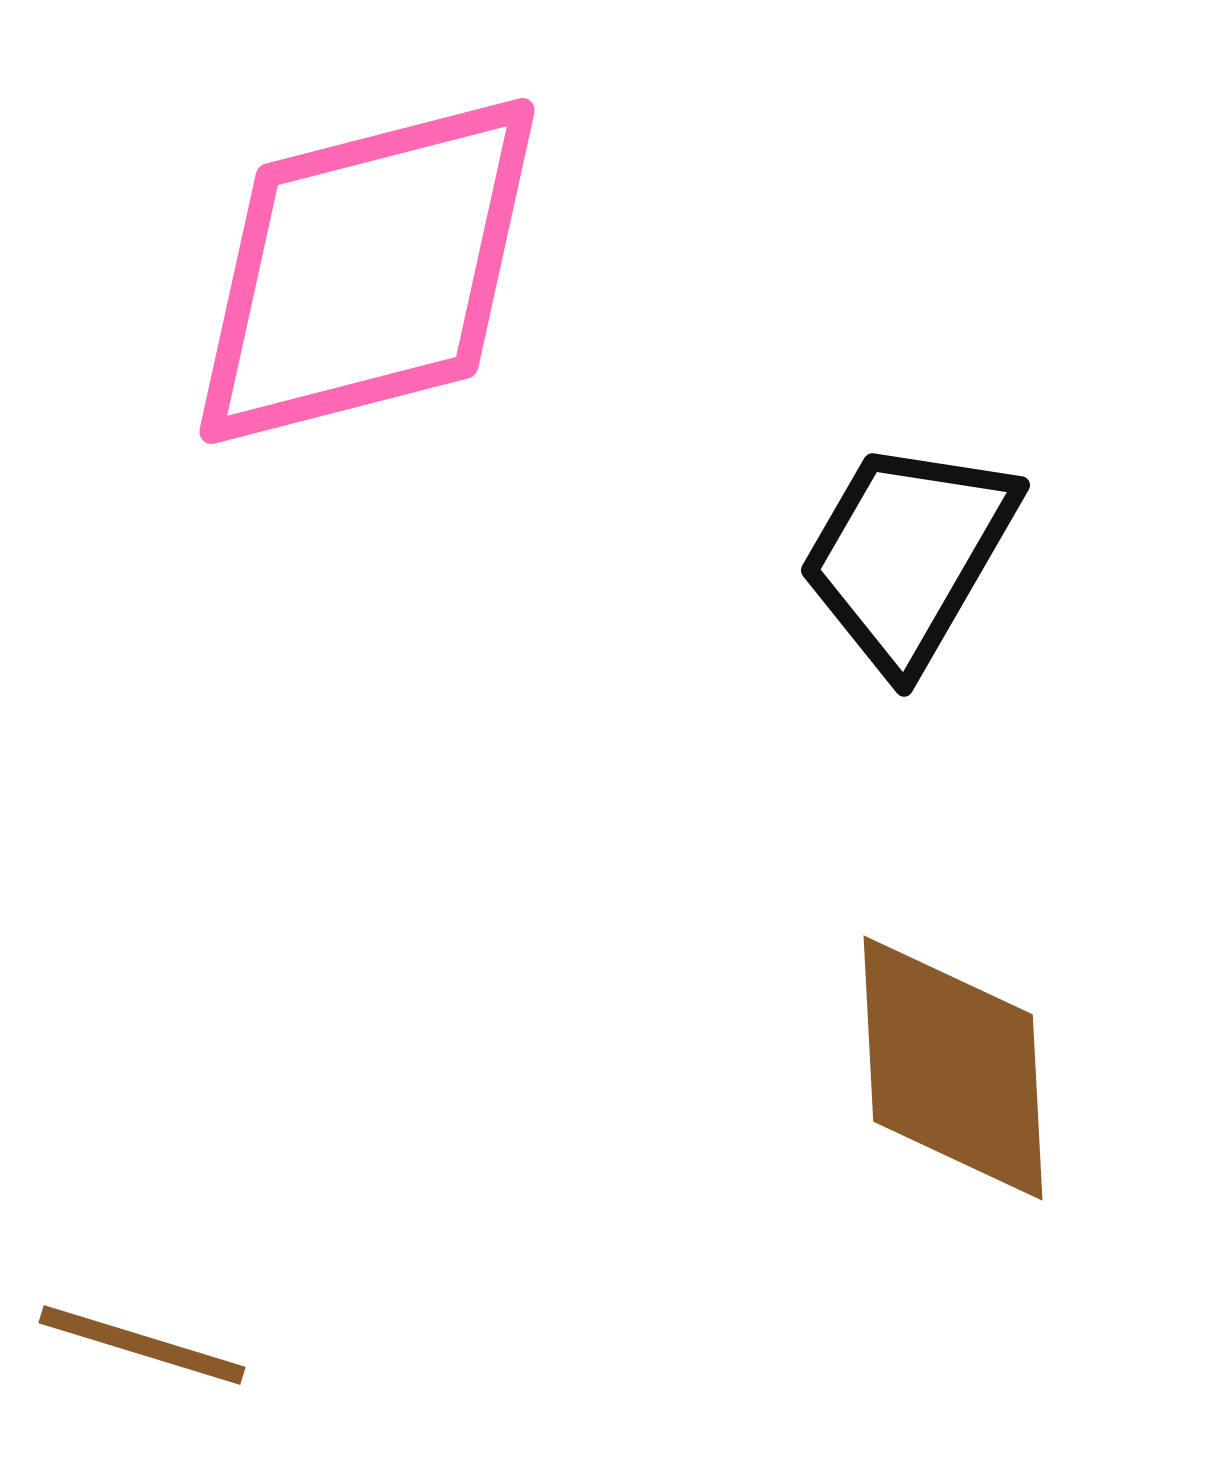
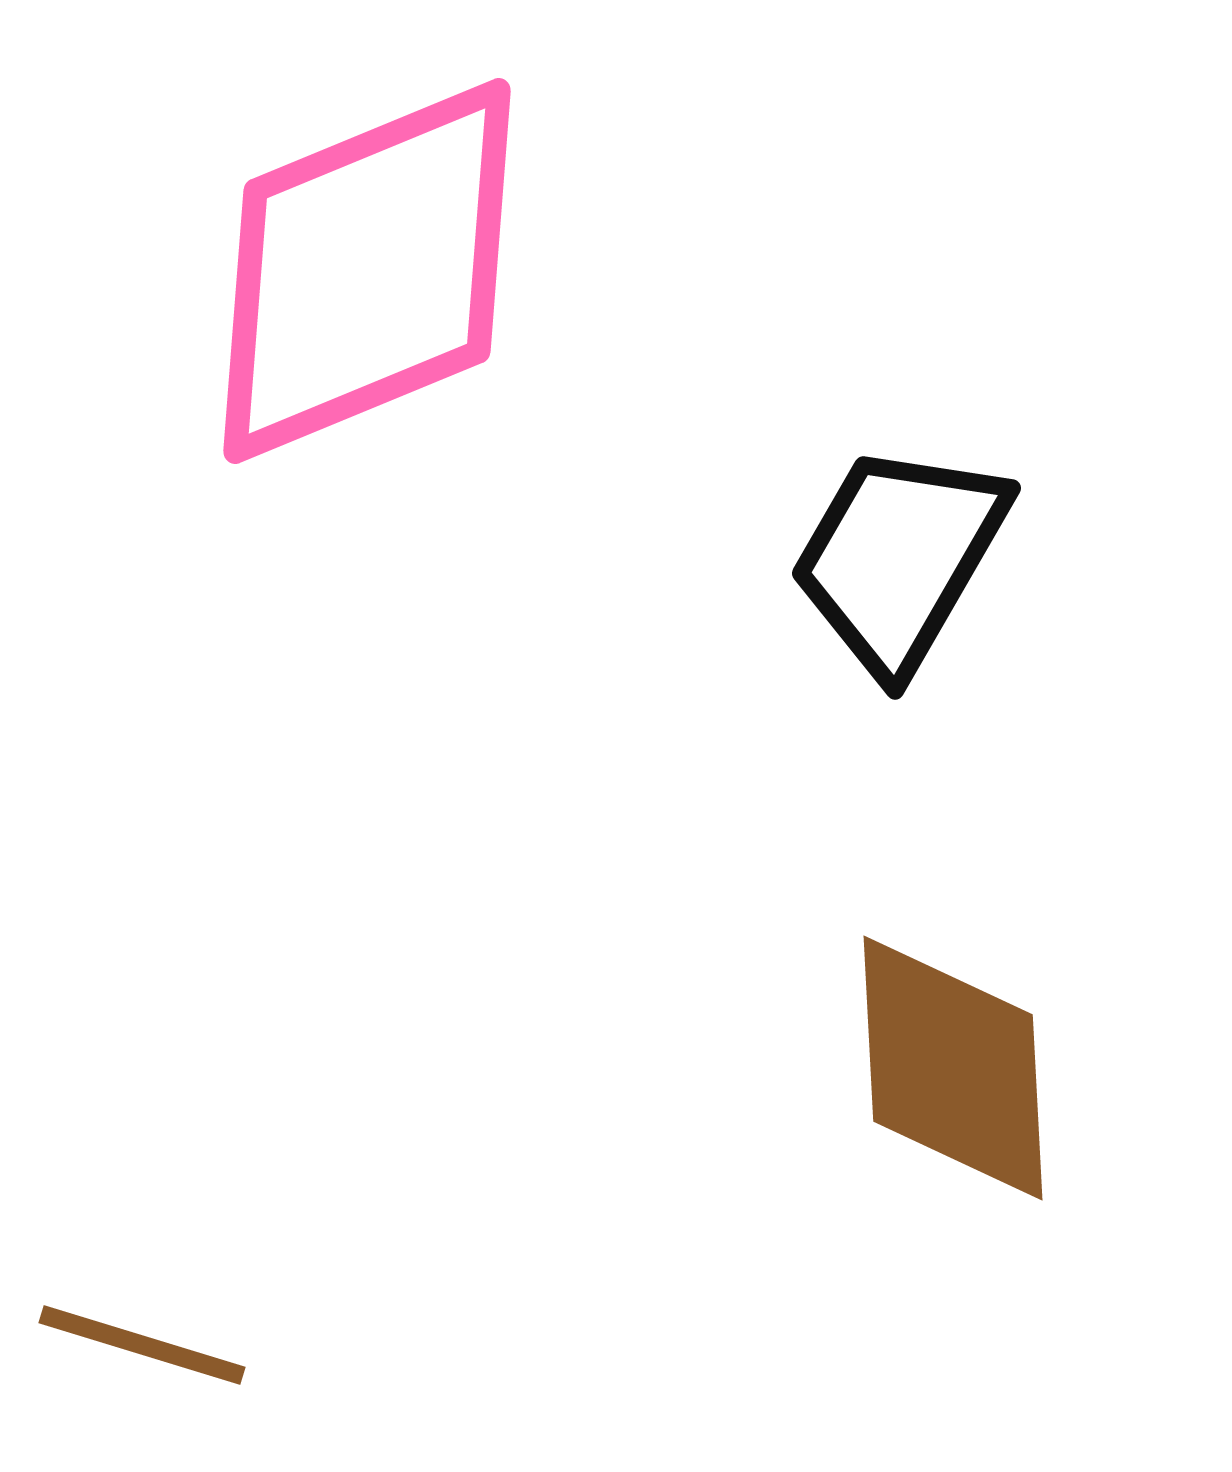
pink diamond: rotated 8 degrees counterclockwise
black trapezoid: moved 9 px left, 3 px down
